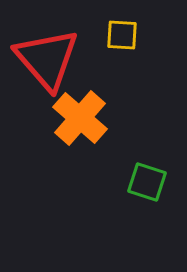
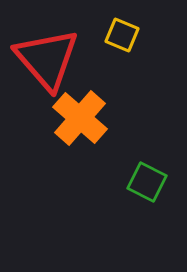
yellow square: rotated 20 degrees clockwise
green square: rotated 9 degrees clockwise
